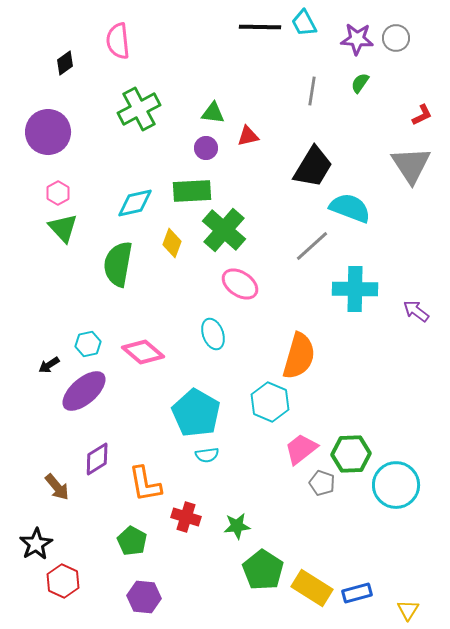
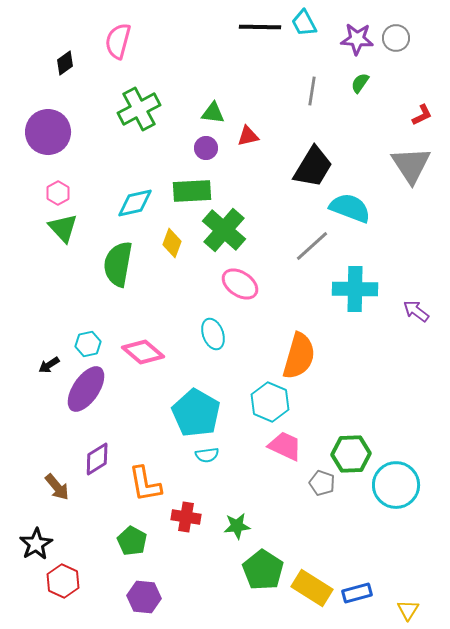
pink semicircle at (118, 41): rotated 21 degrees clockwise
purple ellipse at (84, 391): moved 2 px right, 2 px up; rotated 15 degrees counterclockwise
pink trapezoid at (301, 449): moved 16 px left, 3 px up; rotated 63 degrees clockwise
red cross at (186, 517): rotated 8 degrees counterclockwise
